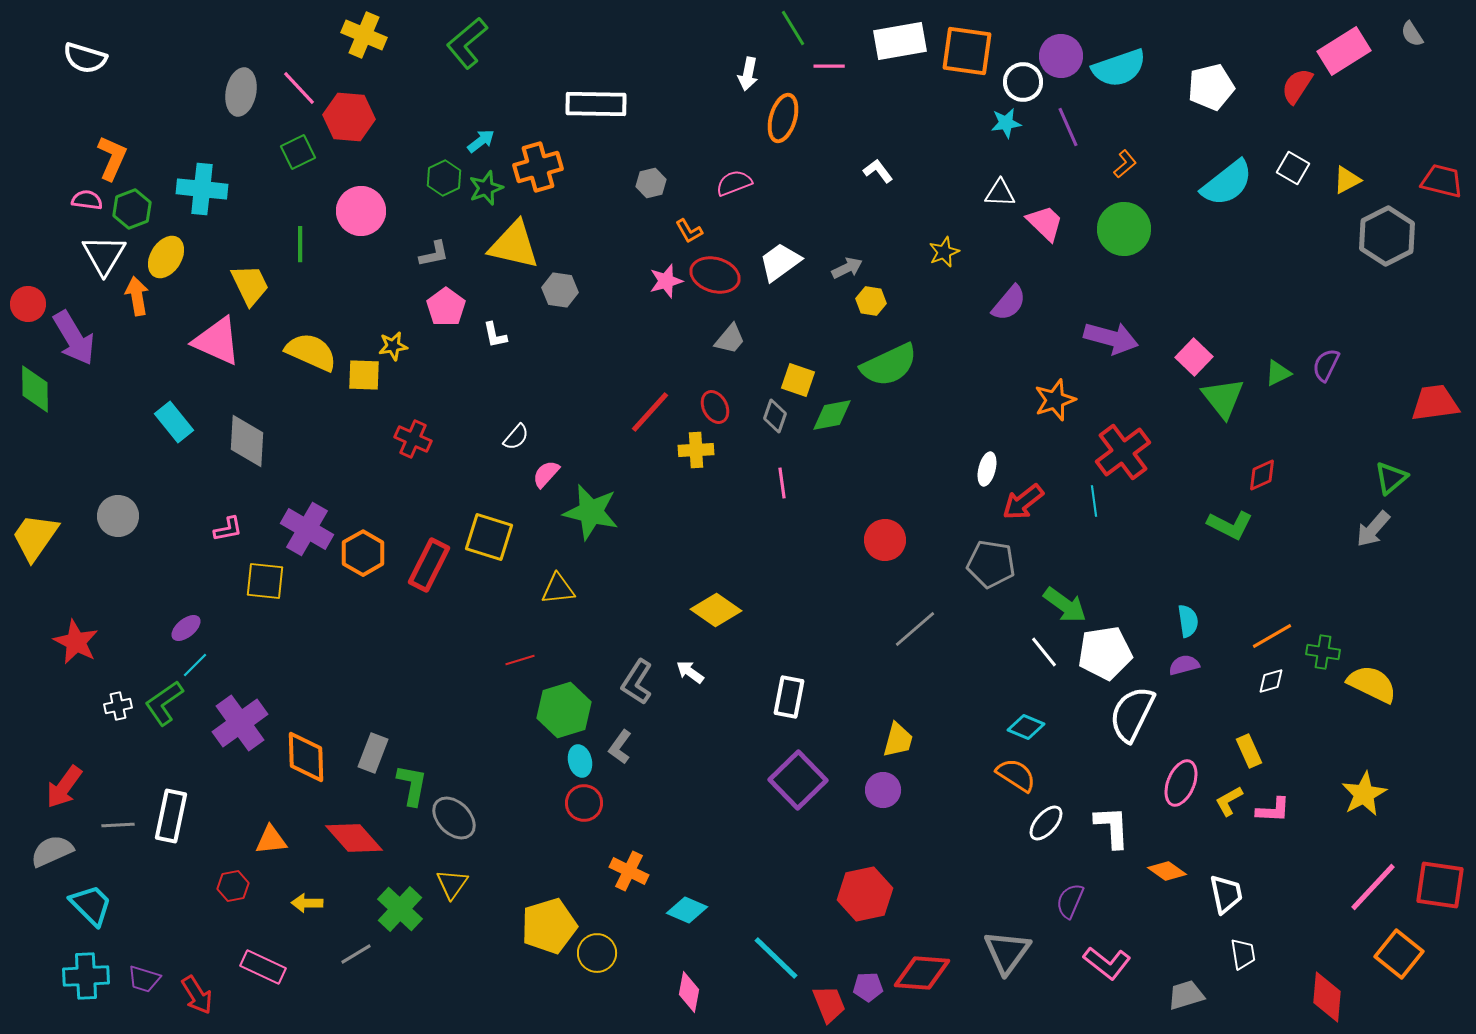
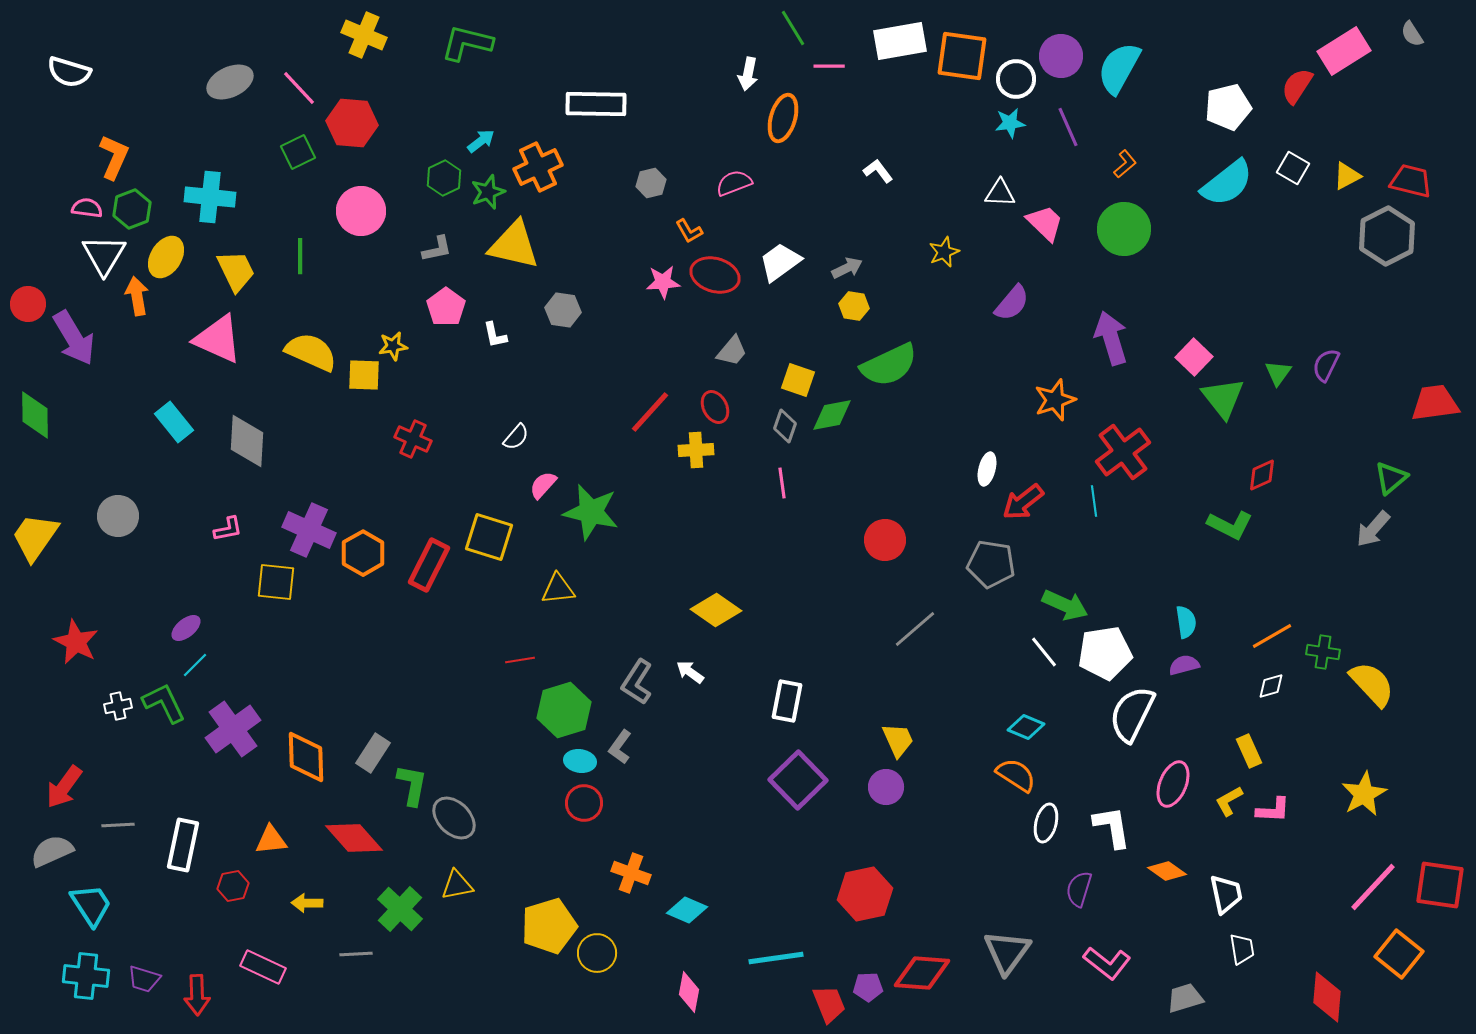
green L-shape at (467, 43): rotated 54 degrees clockwise
orange square at (967, 51): moved 5 px left, 5 px down
white semicircle at (85, 58): moved 16 px left, 14 px down
cyan semicircle at (1119, 68): rotated 138 degrees clockwise
white circle at (1023, 82): moved 7 px left, 3 px up
white pentagon at (1211, 87): moved 17 px right, 20 px down
gray ellipse at (241, 92): moved 11 px left, 10 px up; rotated 54 degrees clockwise
red hexagon at (349, 117): moved 3 px right, 6 px down
cyan star at (1006, 123): moved 4 px right
orange L-shape at (112, 158): moved 2 px right, 1 px up
orange cross at (538, 167): rotated 9 degrees counterclockwise
yellow triangle at (1347, 180): moved 4 px up
red trapezoid at (1442, 181): moved 31 px left
green star at (486, 188): moved 2 px right, 4 px down
cyan cross at (202, 189): moved 8 px right, 8 px down
pink semicircle at (87, 200): moved 8 px down
green line at (300, 244): moved 12 px down
gray L-shape at (434, 254): moved 3 px right, 5 px up
pink star at (666, 281): moved 3 px left, 1 px down; rotated 12 degrees clockwise
yellow trapezoid at (250, 285): moved 14 px left, 14 px up
gray hexagon at (560, 290): moved 3 px right, 20 px down
yellow hexagon at (871, 301): moved 17 px left, 5 px down
purple semicircle at (1009, 303): moved 3 px right
purple arrow at (1111, 338): rotated 122 degrees counterclockwise
gray trapezoid at (730, 339): moved 2 px right, 12 px down
pink triangle at (217, 341): moved 1 px right, 2 px up
green triangle at (1278, 373): rotated 28 degrees counterclockwise
green diamond at (35, 389): moved 26 px down
gray diamond at (775, 416): moved 10 px right, 10 px down
pink semicircle at (546, 474): moved 3 px left, 11 px down
purple cross at (307, 529): moved 2 px right, 1 px down; rotated 6 degrees counterclockwise
yellow square at (265, 581): moved 11 px right, 1 px down
green arrow at (1065, 605): rotated 12 degrees counterclockwise
cyan semicircle at (1188, 621): moved 2 px left, 1 px down
red line at (520, 660): rotated 8 degrees clockwise
white diamond at (1271, 681): moved 5 px down
yellow semicircle at (1372, 684): rotated 21 degrees clockwise
white rectangle at (789, 697): moved 2 px left, 4 px down
green L-shape at (164, 703): rotated 99 degrees clockwise
purple cross at (240, 723): moved 7 px left, 6 px down
yellow trapezoid at (898, 740): rotated 39 degrees counterclockwise
gray rectangle at (373, 753): rotated 12 degrees clockwise
cyan ellipse at (580, 761): rotated 68 degrees counterclockwise
pink ellipse at (1181, 783): moved 8 px left, 1 px down
purple circle at (883, 790): moved 3 px right, 3 px up
white rectangle at (171, 816): moved 12 px right, 29 px down
white ellipse at (1046, 823): rotated 27 degrees counterclockwise
white L-shape at (1112, 827): rotated 6 degrees counterclockwise
orange cross at (629, 871): moved 2 px right, 2 px down; rotated 6 degrees counterclockwise
yellow triangle at (452, 884): moved 5 px right, 1 px down; rotated 44 degrees clockwise
purple semicircle at (1070, 901): moved 9 px right, 12 px up; rotated 6 degrees counterclockwise
cyan trapezoid at (91, 905): rotated 12 degrees clockwise
gray line at (356, 954): rotated 28 degrees clockwise
white trapezoid at (1243, 954): moved 1 px left, 5 px up
cyan line at (776, 958): rotated 52 degrees counterclockwise
cyan cross at (86, 976): rotated 9 degrees clockwise
red arrow at (197, 995): rotated 30 degrees clockwise
gray trapezoid at (1186, 995): moved 1 px left, 3 px down
